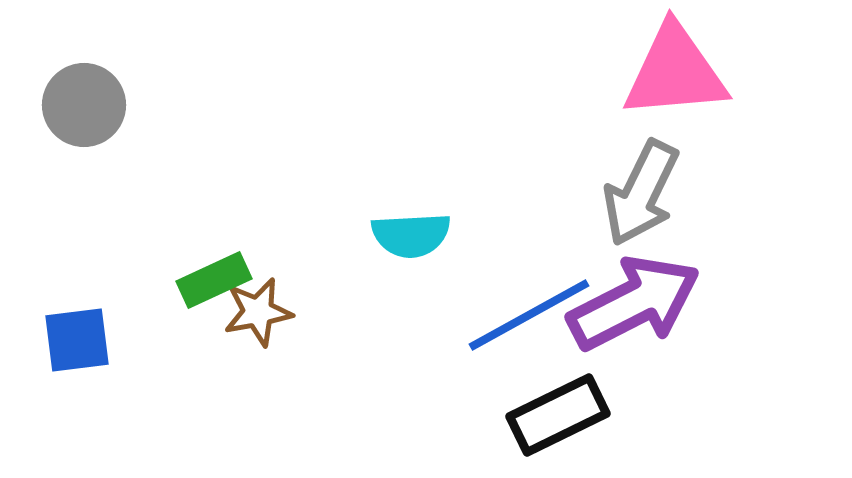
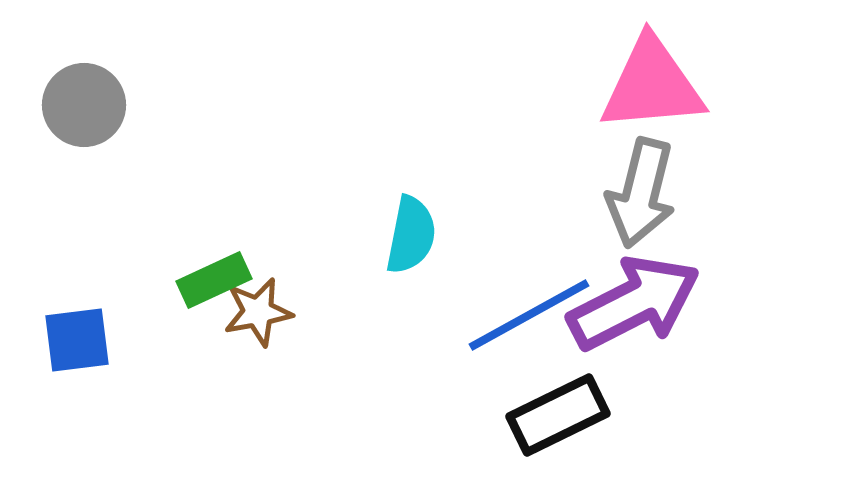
pink triangle: moved 23 px left, 13 px down
gray arrow: rotated 12 degrees counterclockwise
cyan semicircle: rotated 76 degrees counterclockwise
